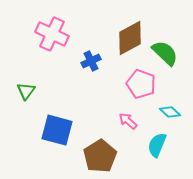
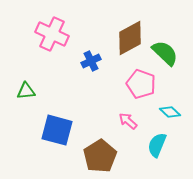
green triangle: rotated 48 degrees clockwise
